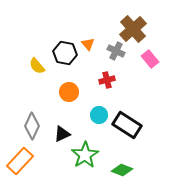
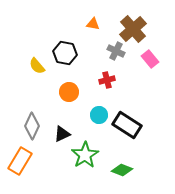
orange triangle: moved 5 px right, 20 px up; rotated 40 degrees counterclockwise
orange rectangle: rotated 12 degrees counterclockwise
